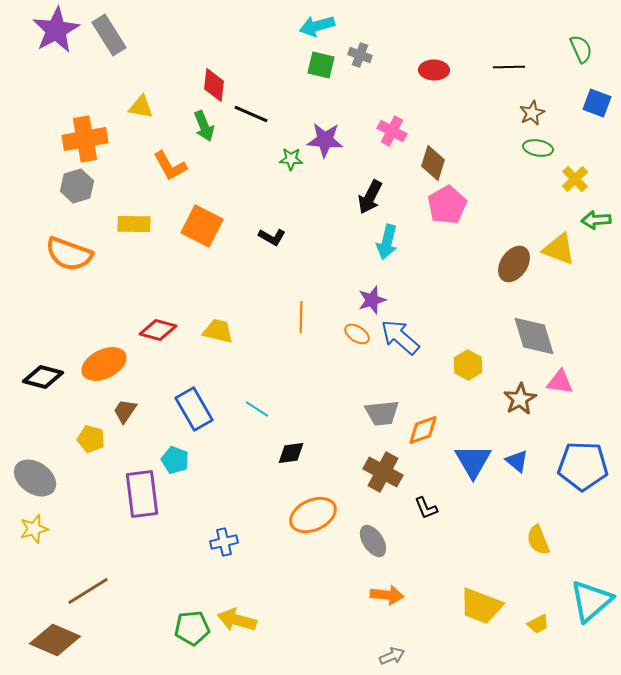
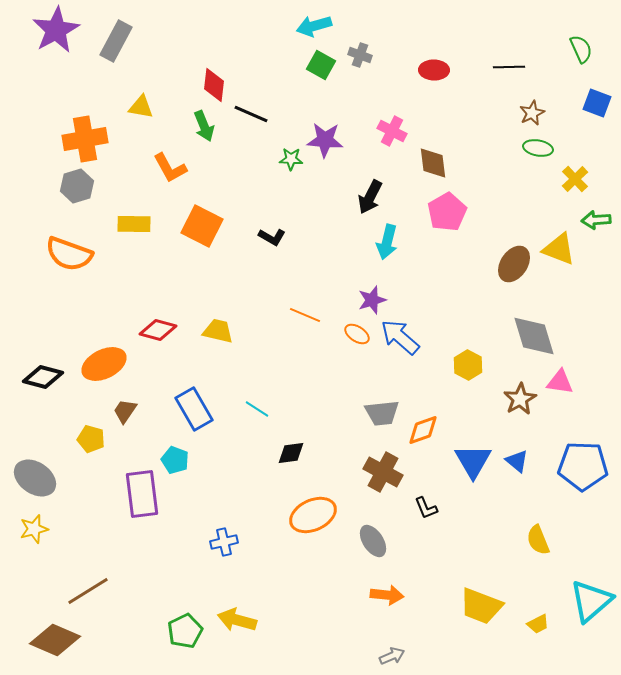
cyan arrow at (317, 26): moved 3 px left
gray rectangle at (109, 35): moved 7 px right, 6 px down; rotated 60 degrees clockwise
green square at (321, 65): rotated 16 degrees clockwise
brown diamond at (433, 163): rotated 24 degrees counterclockwise
orange L-shape at (170, 166): moved 2 px down
pink pentagon at (447, 205): moved 7 px down
orange line at (301, 317): moved 4 px right, 2 px up; rotated 68 degrees counterclockwise
green pentagon at (192, 628): moved 7 px left, 3 px down; rotated 20 degrees counterclockwise
